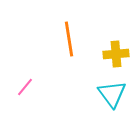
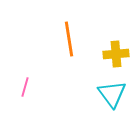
pink line: rotated 24 degrees counterclockwise
